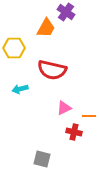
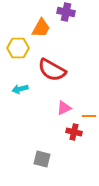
purple cross: rotated 24 degrees counterclockwise
orange trapezoid: moved 5 px left
yellow hexagon: moved 4 px right
red semicircle: rotated 16 degrees clockwise
